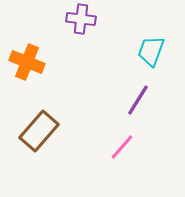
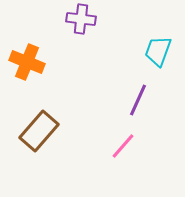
cyan trapezoid: moved 7 px right
purple line: rotated 8 degrees counterclockwise
pink line: moved 1 px right, 1 px up
